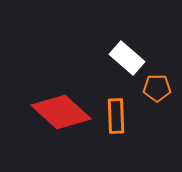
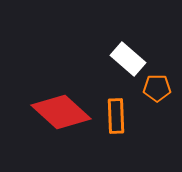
white rectangle: moved 1 px right, 1 px down
